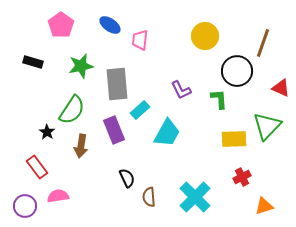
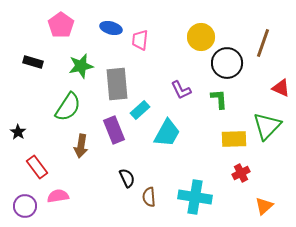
blue ellipse: moved 1 px right, 3 px down; rotated 20 degrees counterclockwise
yellow circle: moved 4 px left, 1 px down
black circle: moved 10 px left, 8 px up
green semicircle: moved 4 px left, 3 px up
black star: moved 29 px left
red cross: moved 1 px left, 4 px up
cyan cross: rotated 36 degrees counterclockwise
orange triangle: rotated 24 degrees counterclockwise
